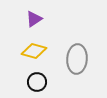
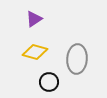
yellow diamond: moved 1 px right, 1 px down
black circle: moved 12 px right
